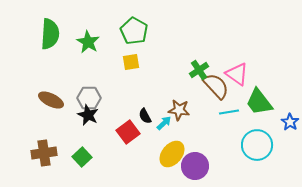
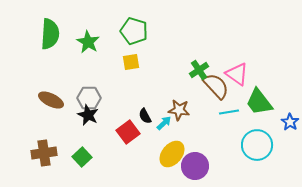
green pentagon: rotated 12 degrees counterclockwise
